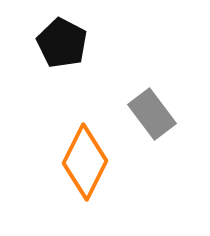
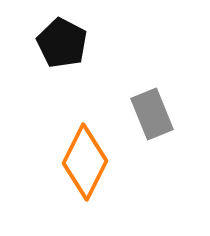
gray rectangle: rotated 15 degrees clockwise
